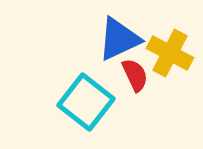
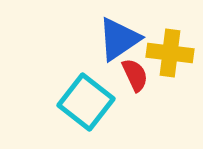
blue triangle: rotated 9 degrees counterclockwise
yellow cross: rotated 21 degrees counterclockwise
